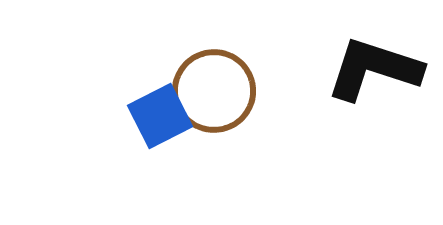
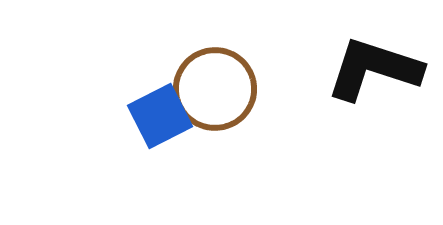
brown circle: moved 1 px right, 2 px up
